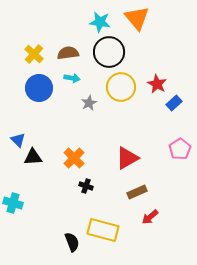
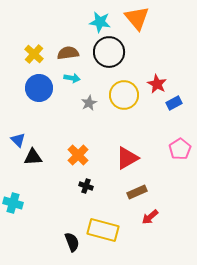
yellow circle: moved 3 px right, 8 px down
blue rectangle: rotated 14 degrees clockwise
orange cross: moved 4 px right, 3 px up
